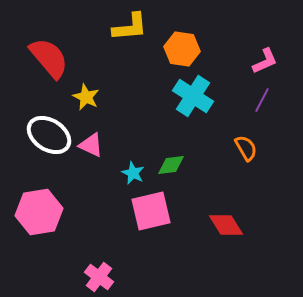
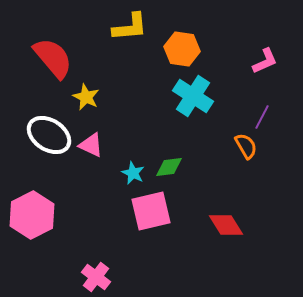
red semicircle: moved 4 px right
purple line: moved 17 px down
orange semicircle: moved 2 px up
green diamond: moved 2 px left, 2 px down
pink hexagon: moved 7 px left, 3 px down; rotated 18 degrees counterclockwise
pink cross: moved 3 px left
